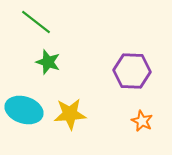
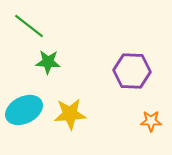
green line: moved 7 px left, 4 px down
green star: rotated 15 degrees counterclockwise
cyan ellipse: rotated 45 degrees counterclockwise
orange star: moved 9 px right; rotated 25 degrees counterclockwise
